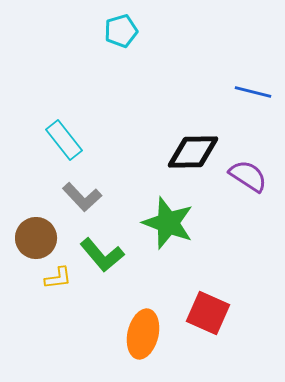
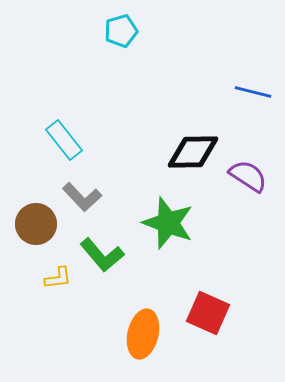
brown circle: moved 14 px up
